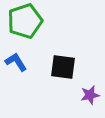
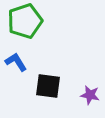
black square: moved 15 px left, 19 px down
purple star: rotated 24 degrees clockwise
